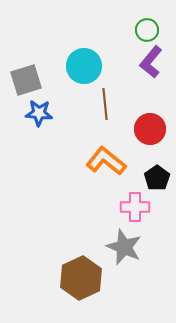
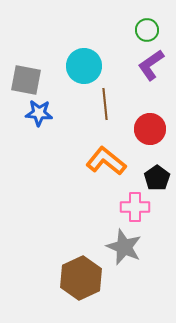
purple L-shape: moved 3 px down; rotated 16 degrees clockwise
gray square: rotated 28 degrees clockwise
